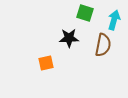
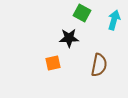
green square: moved 3 px left; rotated 12 degrees clockwise
brown semicircle: moved 4 px left, 20 px down
orange square: moved 7 px right
